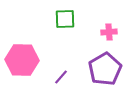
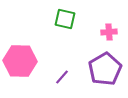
green square: rotated 15 degrees clockwise
pink hexagon: moved 2 px left, 1 px down
purple line: moved 1 px right
